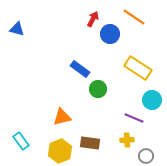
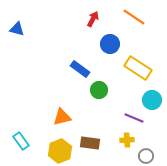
blue circle: moved 10 px down
green circle: moved 1 px right, 1 px down
